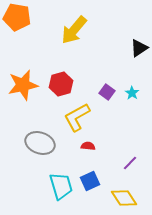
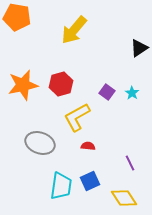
purple line: rotated 70 degrees counterclockwise
cyan trapezoid: rotated 24 degrees clockwise
